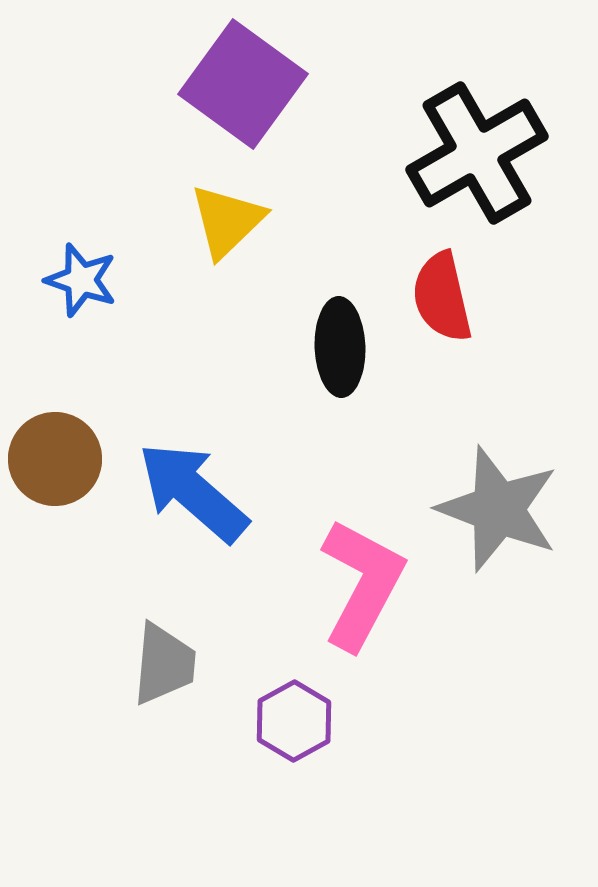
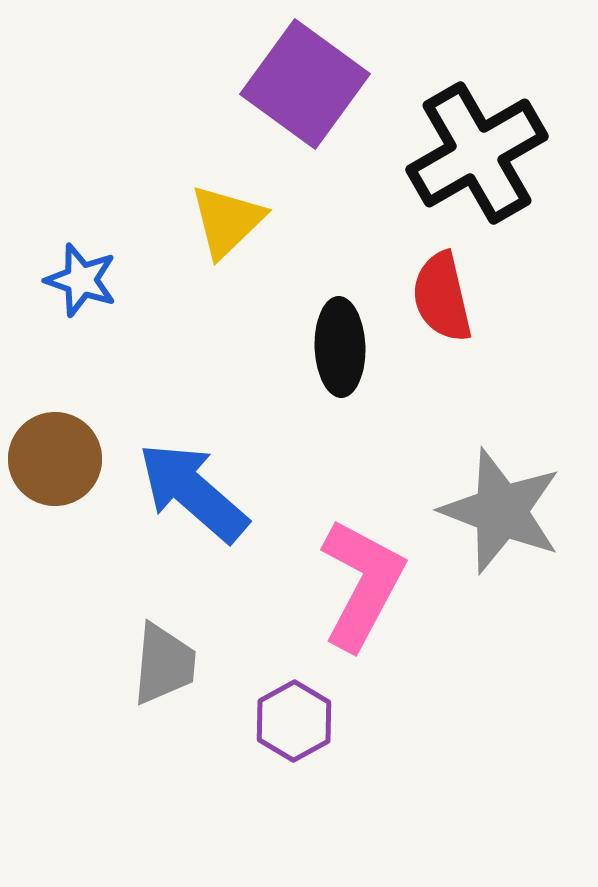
purple square: moved 62 px right
gray star: moved 3 px right, 2 px down
